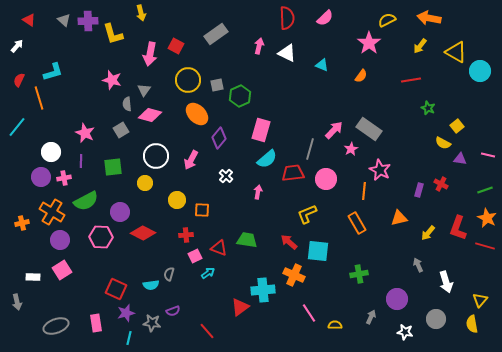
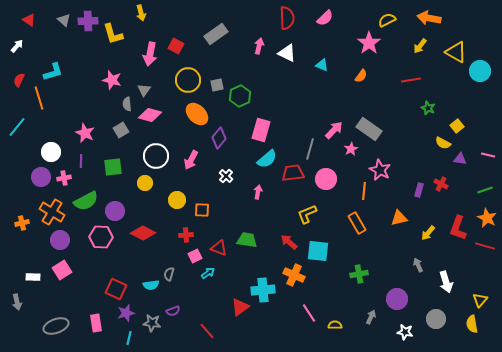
purple circle at (120, 212): moved 5 px left, 1 px up
